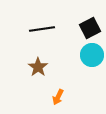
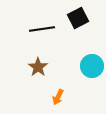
black square: moved 12 px left, 10 px up
cyan circle: moved 11 px down
